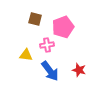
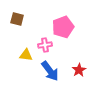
brown square: moved 18 px left
pink cross: moved 2 px left
red star: rotated 24 degrees clockwise
